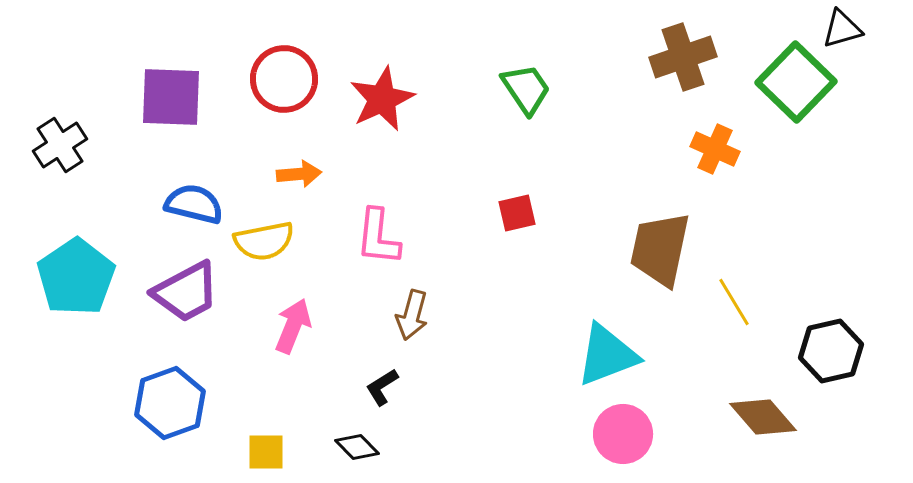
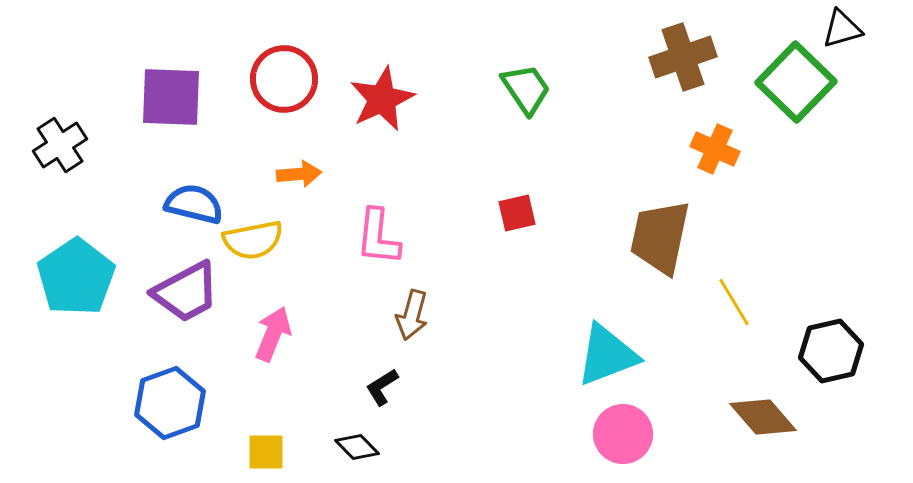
yellow semicircle: moved 11 px left, 1 px up
brown trapezoid: moved 12 px up
pink arrow: moved 20 px left, 8 px down
